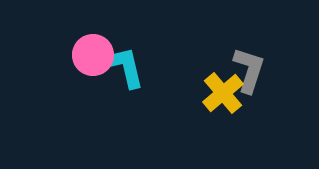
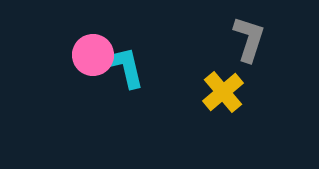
gray L-shape: moved 31 px up
yellow cross: moved 1 px up
